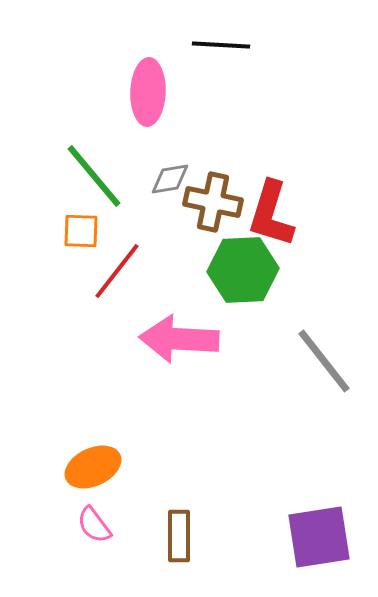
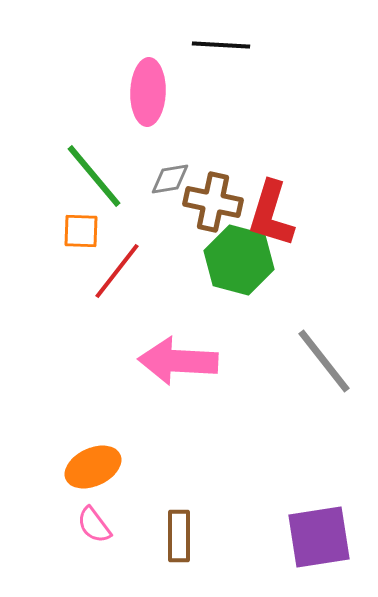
green hexagon: moved 4 px left, 10 px up; rotated 18 degrees clockwise
pink arrow: moved 1 px left, 22 px down
